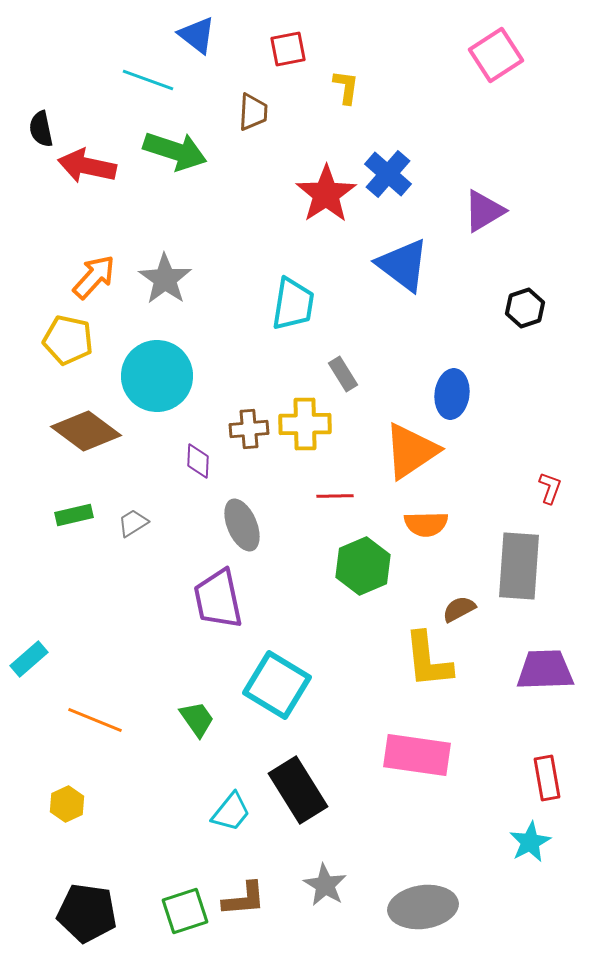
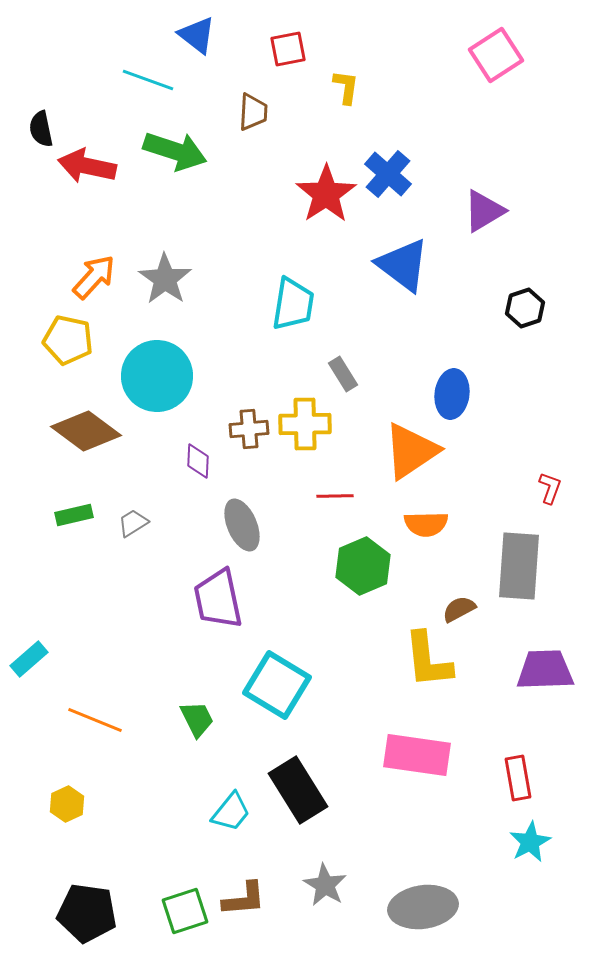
green trapezoid at (197, 719): rotated 9 degrees clockwise
red rectangle at (547, 778): moved 29 px left
